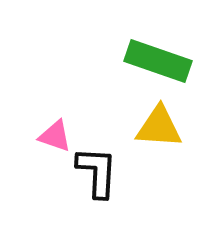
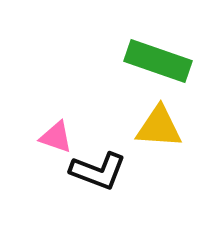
pink triangle: moved 1 px right, 1 px down
black L-shape: moved 1 px right, 1 px up; rotated 108 degrees clockwise
